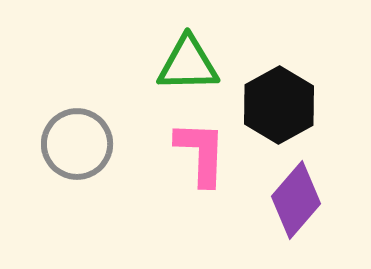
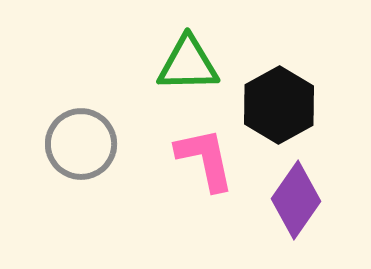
gray circle: moved 4 px right
pink L-shape: moved 4 px right, 6 px down; rotated 14 degrees counterclockwise
purple diamond: rotated 6 degrees counterclockwise
